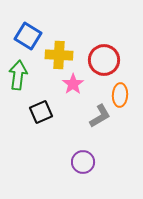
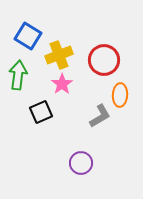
yellow cross: rotated 24 degrees counterclockwise
pink star: moved 11 px left
purple circle: moved 2 px left, 1 px down
